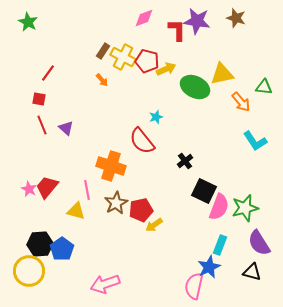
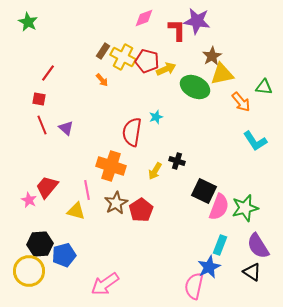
brown star at (236, 18): moved 24 px left, 38 px down; rotated 24 degrees clockwise
red semicircle at (142, 141): moved 10 px left, 9 px up; rotated 48 degrees clockwise
black cross at (185, 161): moved 8 px left; rotated 35 degrees counterclockwise
pink star at (29, 189): moved 11 px down
red pentagon at (141, 210): rotated 20 degrees counterclockwise
yellow arrow at (154, 225): moved 1 px right, 54 px up; rotated 24 degrees counterclockwise
purple semicircle at (259, 243): moved 1 px left, 3 px down
blue pentagon at (62, 249): moved 2 px right, 6 px down; rotated 20 degrees clockwise
black triangle at (252, 272): rotated 18 degrees clockwise
pink arrow at (105, 284): rotated 16 degrees counterclockwise
